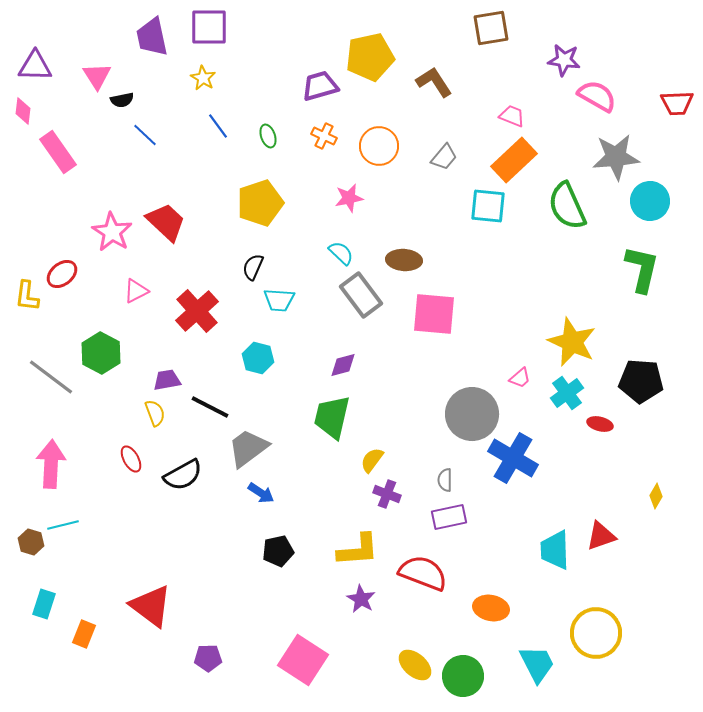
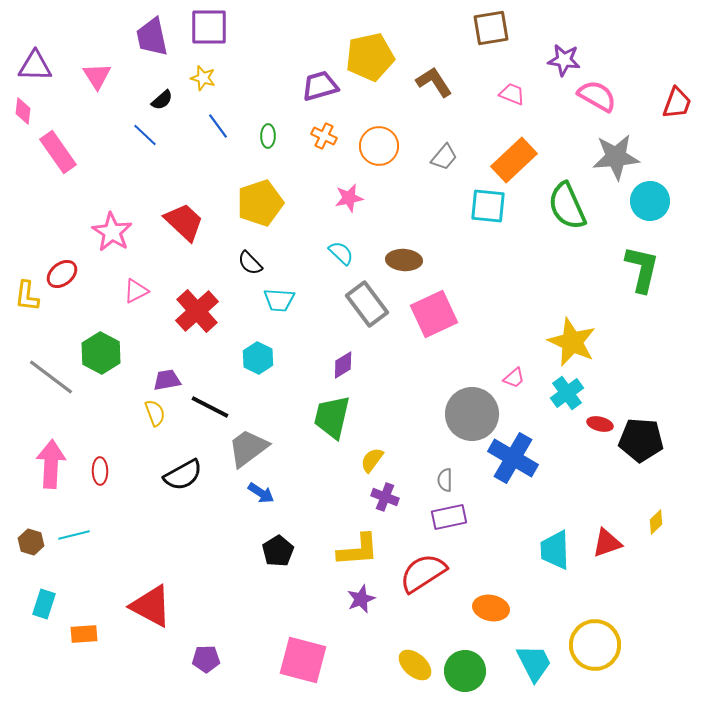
yellow star at (203, 78): rotated 15 degrees counterclockwise
black semicircle at (122, 100): moved 40 px right; rotated 30 degrees counterclockwise
red trapezoid at (677, 103): rotated 68 degrees counterclockwise
pink trapezoid at (512, 116): moved 22 px up
green ellipse at (268, 136): rotated 20 degrees clockwise
red trapezoid at (166, 222): moved 18 px right
black semicircle at (253, 267): moved 3 px left, 4 px up; rotated 68 degrees counterclockwise
gray rectangle at (361, 295): moved 6 px right, 9 px down
pink square at (434, 314): rotated 30 degrees counterclockwise
cyan hexagon at (258, 358): rotated 12 degrees clockwise
purple diamond at (343, 365): rotated 16 degrees counterclockwise
pink trapezoid at (520, 378): moved 6 px left
black pentagon at (641, 381): moved 59 px down
red ellipse at (131, 459): moved 31 px left, 12 px down; rotated 28 degrees clockwise
purple cross at (387, 494): moved 2 px left, 3 px down
yellow diamond at (656, 496): moved 26 px down; rotated 15 degrees clockwise
cyan line at (63, 525): moved 11 px right, 10 px down
red triangle at (601, 536): moved 6 px right, 7 px down
black pentagon at (278, 551): rotated 20 degrees counterclockwise
red semicircle at (423, 573): rotated 54 degrees counterclockwise
purple star at (361, 599): rotated 20 degrees clockwise
red triangle at (151, 606): rotated 9 degrees counterclockwise
yellow circle at (596, 633): moved 1 px left, 12 px down
orange rectangle at (84, 634): rotated 64 degrees clockwise
purple pentagon at (208, 658): moved 2 px left, 1 px down
pink square at (303, 660): rotated 18 degrees counterclockwise
cyan trapezoid at (537, 664): moved 3 px left, 1 px up
green circle at (463, 676): moved 2 px right, 5 px up
